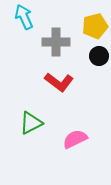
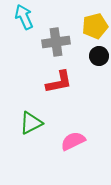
gray cross: rotated 8 degrees counterclockwise
red L-shape: rotated 48 degrees counterclockwise
pink semicircle: moved 2 px left, 2 px down
